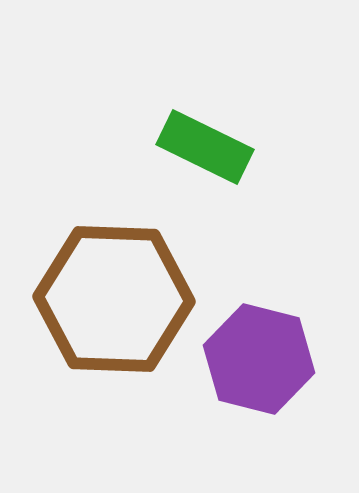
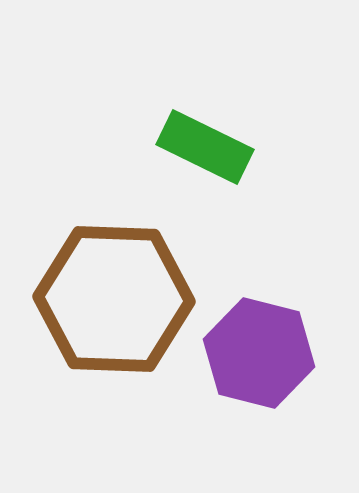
purple hexagon: moved 6 px up
